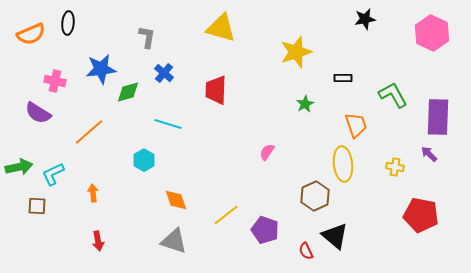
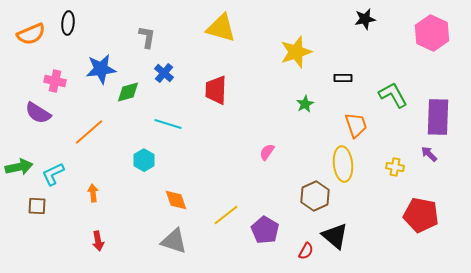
purple pentagon: rotated 12 degrees clockwise
red semicircle: rotated 126 degrees counterclockwise
